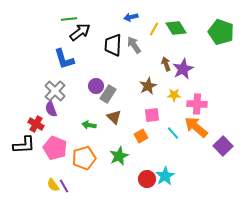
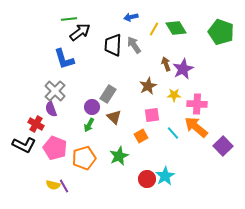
purple circle: moved 4 px left, 21 px down
green arrow: rotated 72 degrees counterclockwise
black L-shape: rotated 30 degrees clockwise
yellow semicircle: rotated 40 degrees counterclockwise
